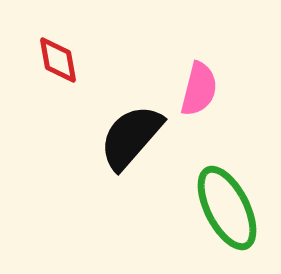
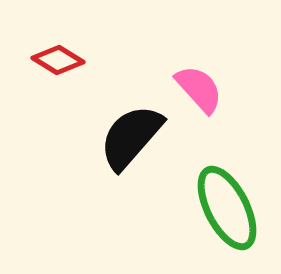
red diamond: rotated 48 degrees counterclockwise
pink semicircle: rotated 56 degrees counterclockwise
